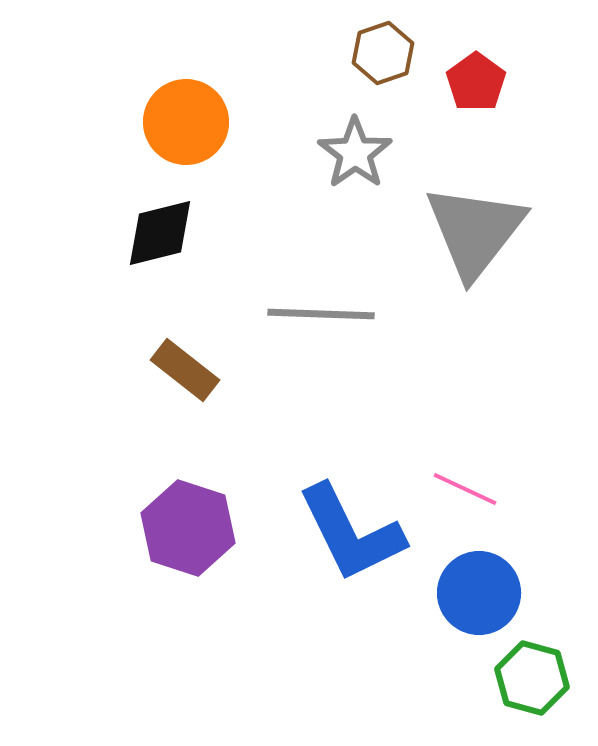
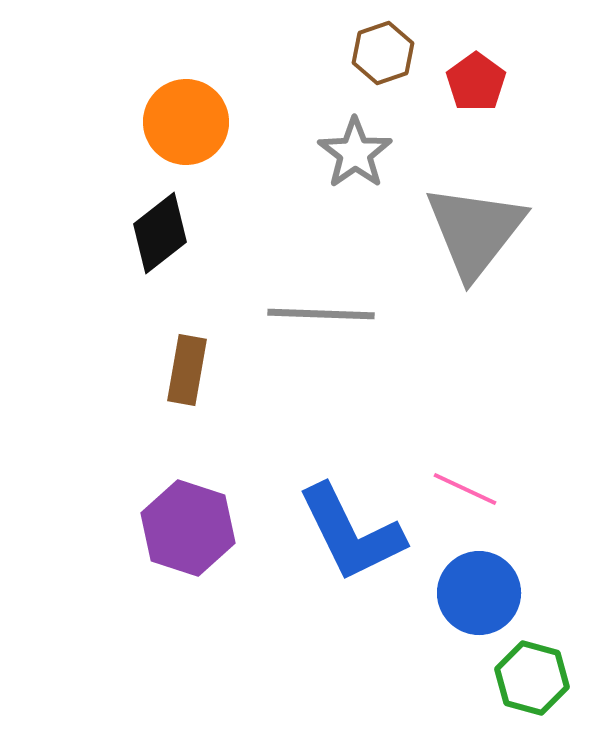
black diamond: rotated 24 degrees counterclockwise
brown rectangle: moved 2 px right; rotated 62 degrees clockwise
